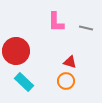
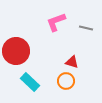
pink L-shape: rotated 70 degrees clockwise
red triangle: moved 2 px right
cyan rectangle: moved 6 px right
